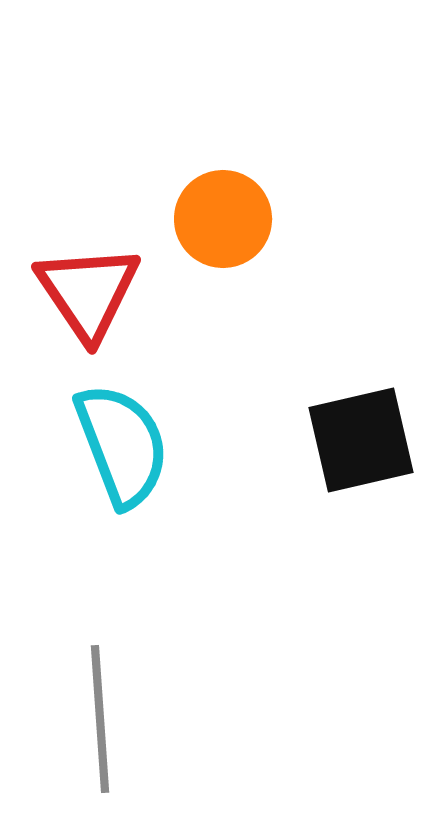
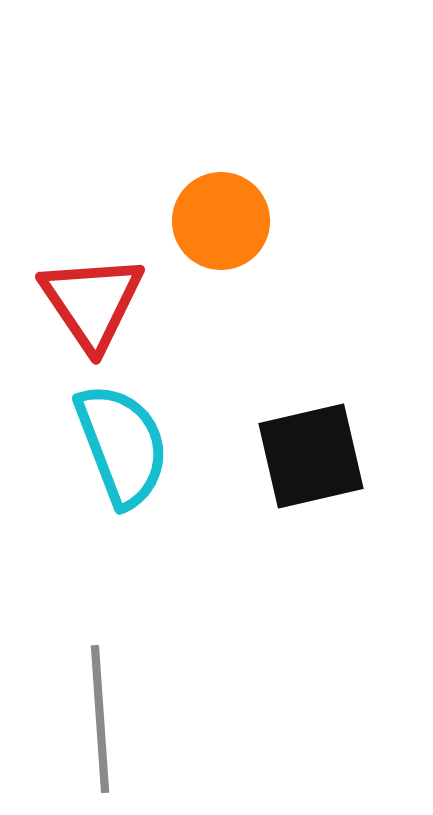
orange circle: moved 2 px left, 2 px down
red triangle: moved 4 px right, 10 px down
black square: moved 50 px left, 16 px down
